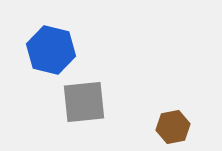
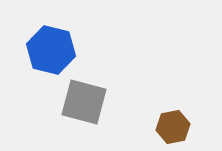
gray square: rotated 21 degrees clockwise
